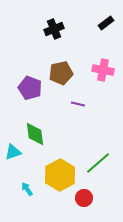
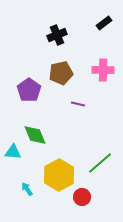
black rectangle: moved 2 px left
black cross: moved 3 px right, 6 px down
pink cross: rotated 10 degrees counterclockwise
purple pentagon: moved 1 px left, 2 px down; rotated 15 degrees clockwise
green diamond: moved 1 px down; rotated 15 degrees counterclockwise
cyan triangle: rotated 24 degrees clockwise
green line: moved 2 px right
yellow hexagon: moved 1 px left
red circle: moved 2 px left, 1 px up
